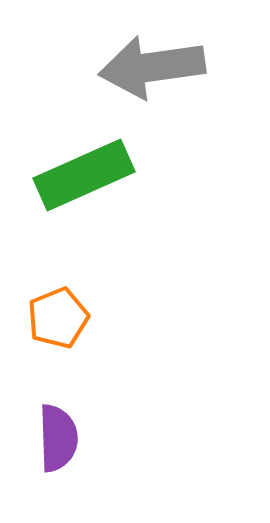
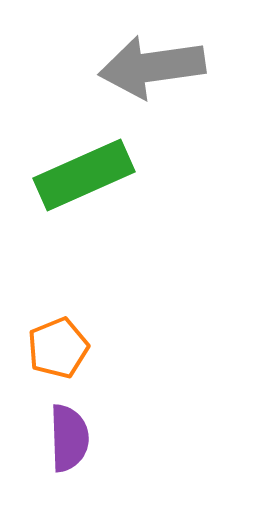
orange pentagon: moved 30 px down
purple semicircle: moved 11 px right
